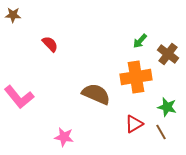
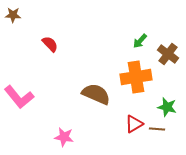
brown line: moved 4 px left, 3 px up; rotated 56 degrees counterclockwise
